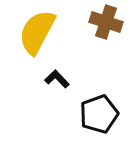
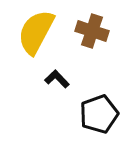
brown cross: moved 14 px left, 9 px down
yellow semicircle: moved 1 px left
